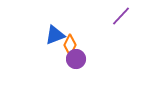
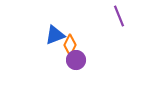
purple line: moved 2 px left; rotated 65 degrees counterclockwise
purple circle: moved 1 px down
